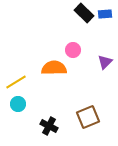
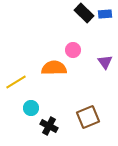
purple triangle: rotated 21 degrees counterclockwise
cyan circle: moved 13 px right, 4 px down
